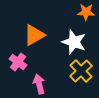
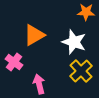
pink cross: moved 4 px left
